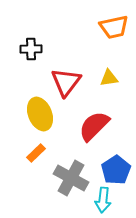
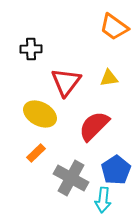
orange trapezoid: rotated 48 degrees clockwise
yellow ellipse: rotated 40 degrees counterclockwise
